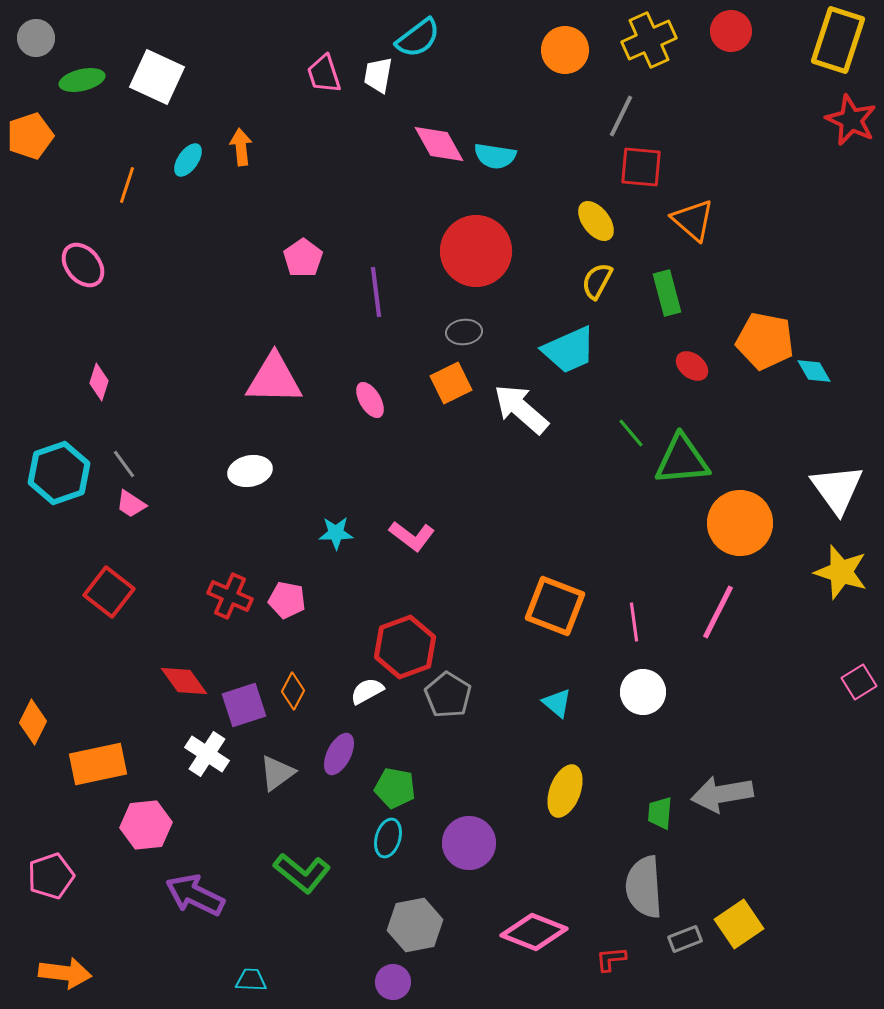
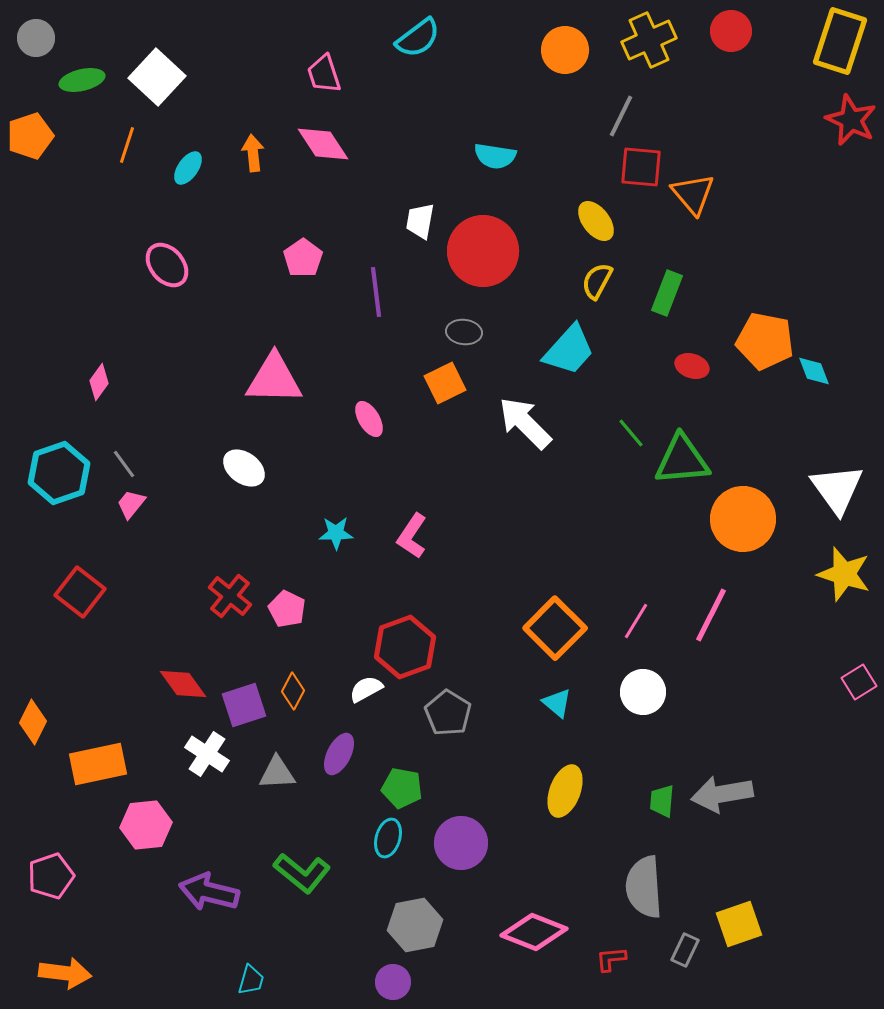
yellow rectangle at (838, 40): moved 2 px right, 1 px down
white trapezoid at (378, 75): moved 42 px right, 146 px down
white square at (157, 77): rotated 18 degrees clockwise
pink diamond at (439, 144): moved 116 px left; rotated 4 degrees counterclockwise
orange arrow at (241, 147): moved 12 px right, 6 px down
cyan ellipse at (188, 160): moved 8 px down
orange line at (127, 185): moved 40 px up
orange triangle at (693, 220): moved 26 px up; rotated 9 degrees clockwise
red circle at (476, 251): moved 7 px right
pink ellipse at (83, 265): moved 84 px right
green rectangle at (667, 293): rotated 36 degrees clockwise
gray ellipse at (464, 332): rotated 12 degrees clockwise
cyan trapezoid at (569, 350): rotated 24 degrees counterclockwise
red ellipse at (692, 366): rotated 20 degrees counterclockwise
cyan diamond at (814, 371): rotated 9 degrees clockwise
pink diamond at (99, 382): rotated 18 degrees clockwise
orange square at (451, 383): moved 6 px left
pink ellipse at (370, 400): moved 1 px left, 19 px down
white arrow at (521, 409): moved 4 px right, 14 px down; rotated 4 degrees clockwise
white ellipse at (250, 471): moved 6 px left, 3 px up; rotated 48 degrees clockwise
pink trapezoid at (131, 504): rotated 96 degrees clockwise
orange circle at (740, 523): moved 3 px right, 4 px up
pink L-shape at (412, 536): rotated 87 degrees clockwise
yellow star at (841, 572): moved 3 px right, 2 px down
red square at (109, 592): moved 29 px left
red cross at (230, 596): rotated 15 degrees clockwise
pink pentagon at (287, 600): moved 9 px down; rotated 15 degrees clockwise
orange square at (555, 606): moved 22 px down; rotated 24 degrees clockwise
pink line at (718, 612): moved 7 px left, 3 px down
pink line at (634, 622): moved 2 px right, 1 px up; rotated 39 degrees clockwise
red diamond at (184, 681): moved 1 px left, 3 px down
white semicircle at (367, 691): moved 1 px left, 2 px up
gray pentagon at (448, 695): moved 18 px down
gray triangle at (277, 773): rotated 33 degrees clockwise
green pentagon at (395, 788): moved 7 px right
green trapezoid at (660, 813): moved 2 px right, 12 px up
purple circle at (469, 843): moved 8 px left
purple arrow at (195, 895): moved 14 px right, 3 px up; rotated 12 degrees counterclockwise
yellow square at (739, 924): rotated 15 degrees clockwise
gray rectangle at (685, 939): moved 11 px down; rotated 44 degrees counterclockwise
cyan trapezoid at (251, 980): rotated 104 degrees clockwise
